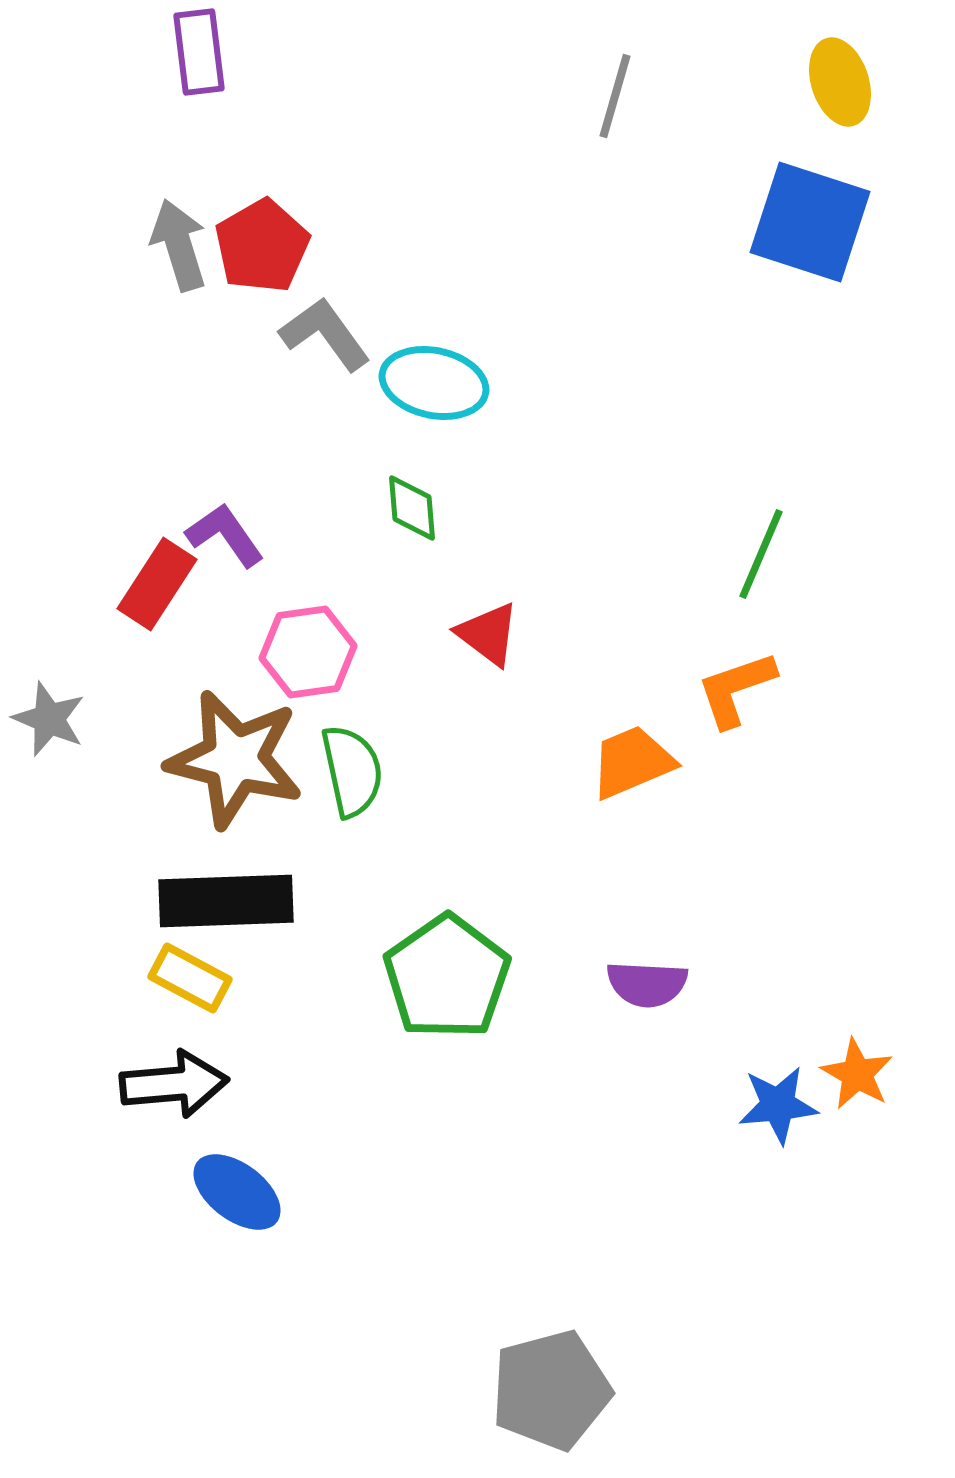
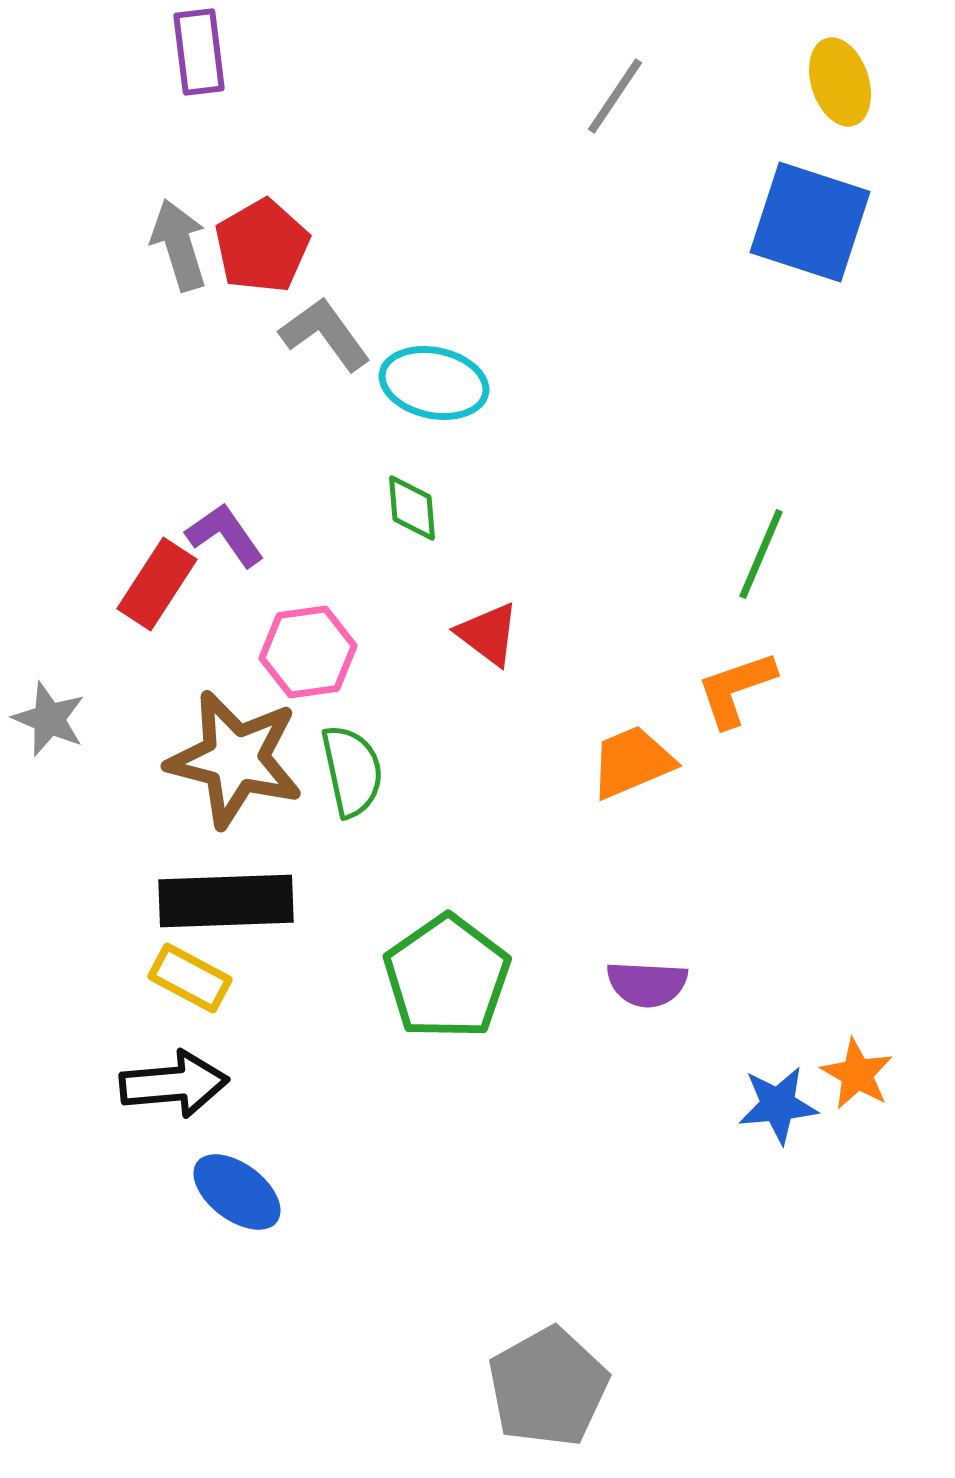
gray line: rotated 18 degrees clockwise
gray pentagon: moved 3 px left, 3 px up; rotated 14 degrees counterclockwise
